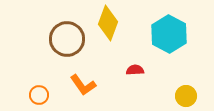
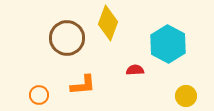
cyan hexagon: moved 1 px left, 10 px down
brown circle: moved 1 px up
orange L-shape: rotated 60 degrees counterclockwise
